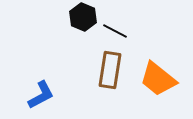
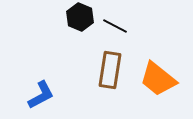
black hexagon: moved 3 px left
black line: moved 5 px up
